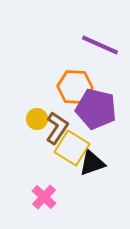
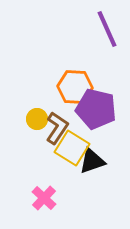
purple line: moved 7 px right, 16 px up; rotated 42 degrees clockwise
black triangle: moved 2 px up
pink cross: moved 1 px down
